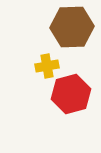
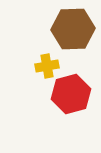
brown hexagon: moved 1 px right, 2 px down
